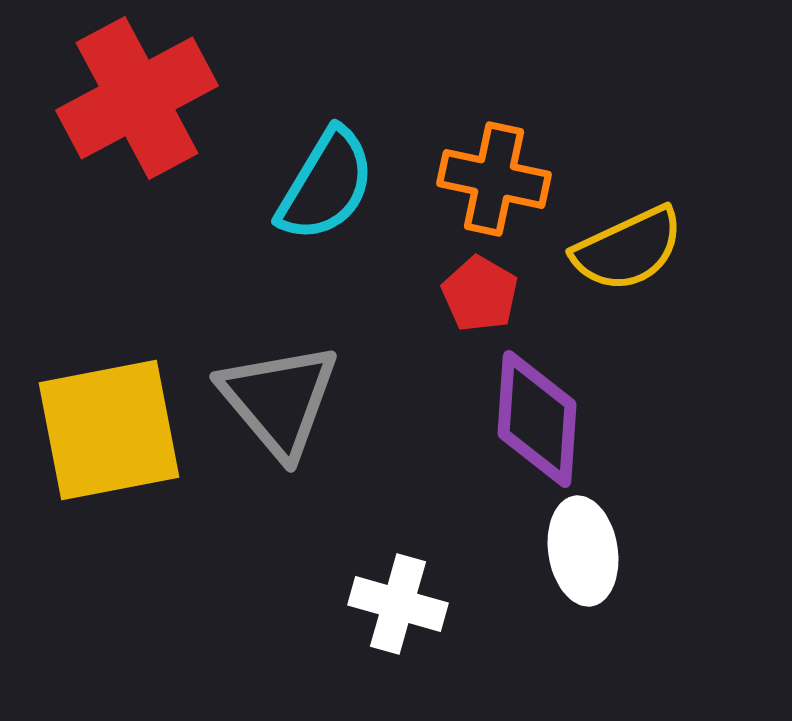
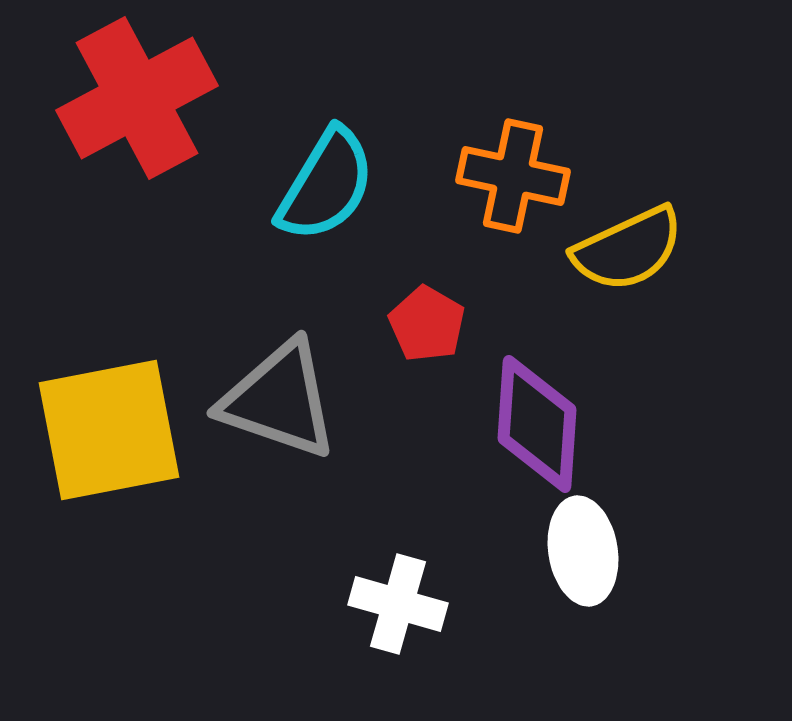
orange cross: moved 19 px right, 3 px up
red pentagon: moved 53 px left, 30 px down
gray triangle: rotated 31 degrees counterclockwise
purple diamond: moved 5 px down
